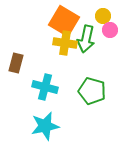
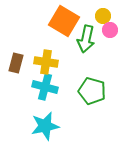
yellow cross: moved 19 px left, 19 px down
